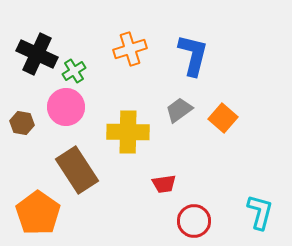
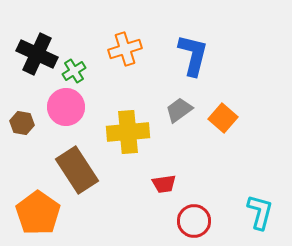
orange cross: moved 5 px left
yellow cross: rotated 6 degrees counterclockwise
